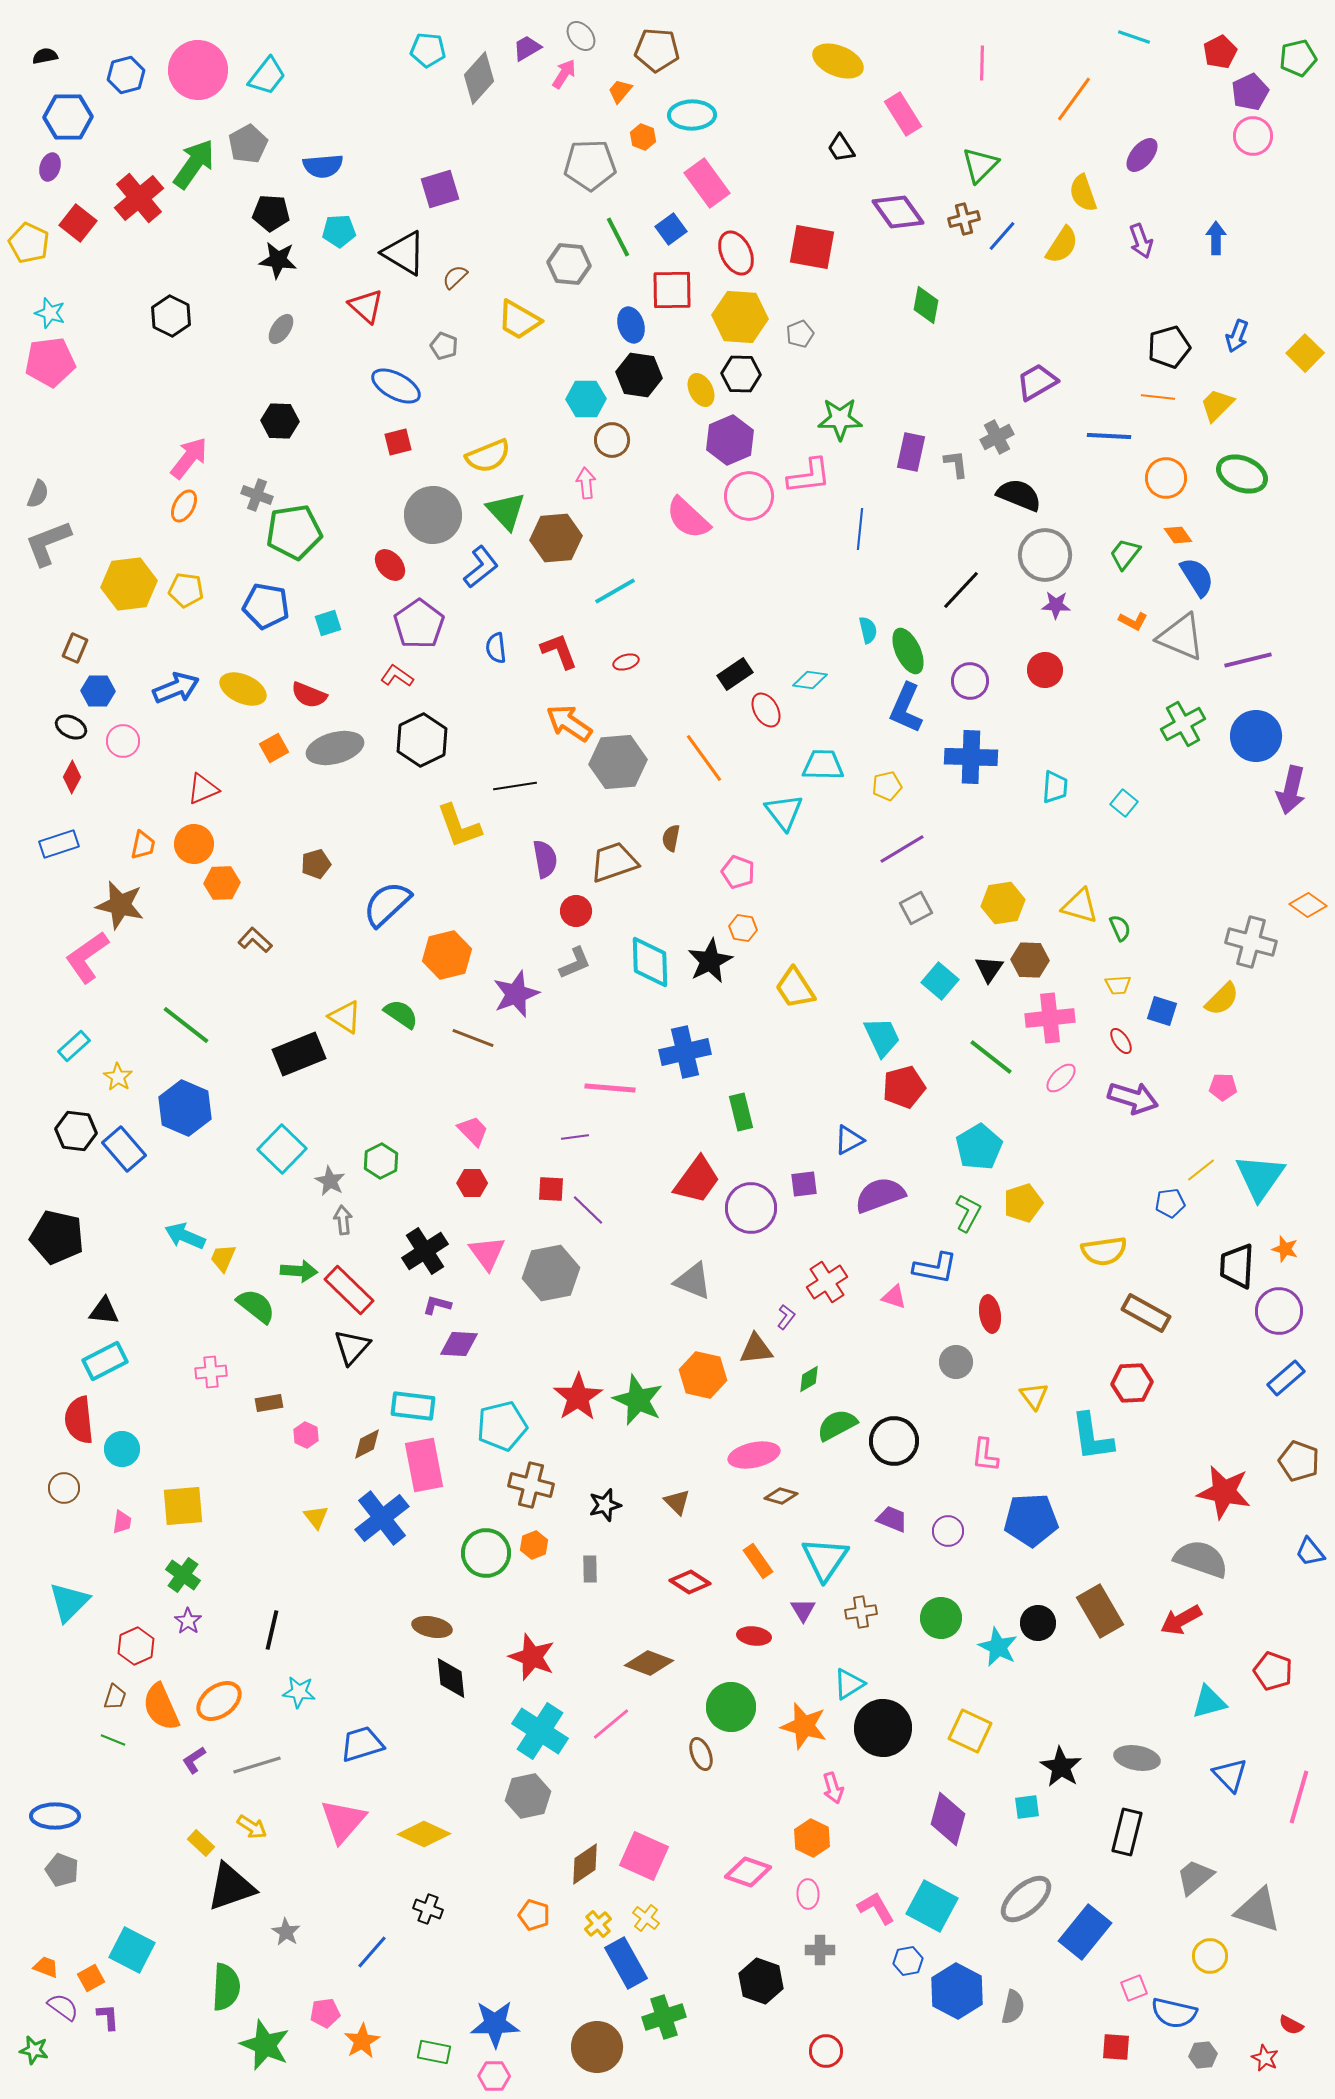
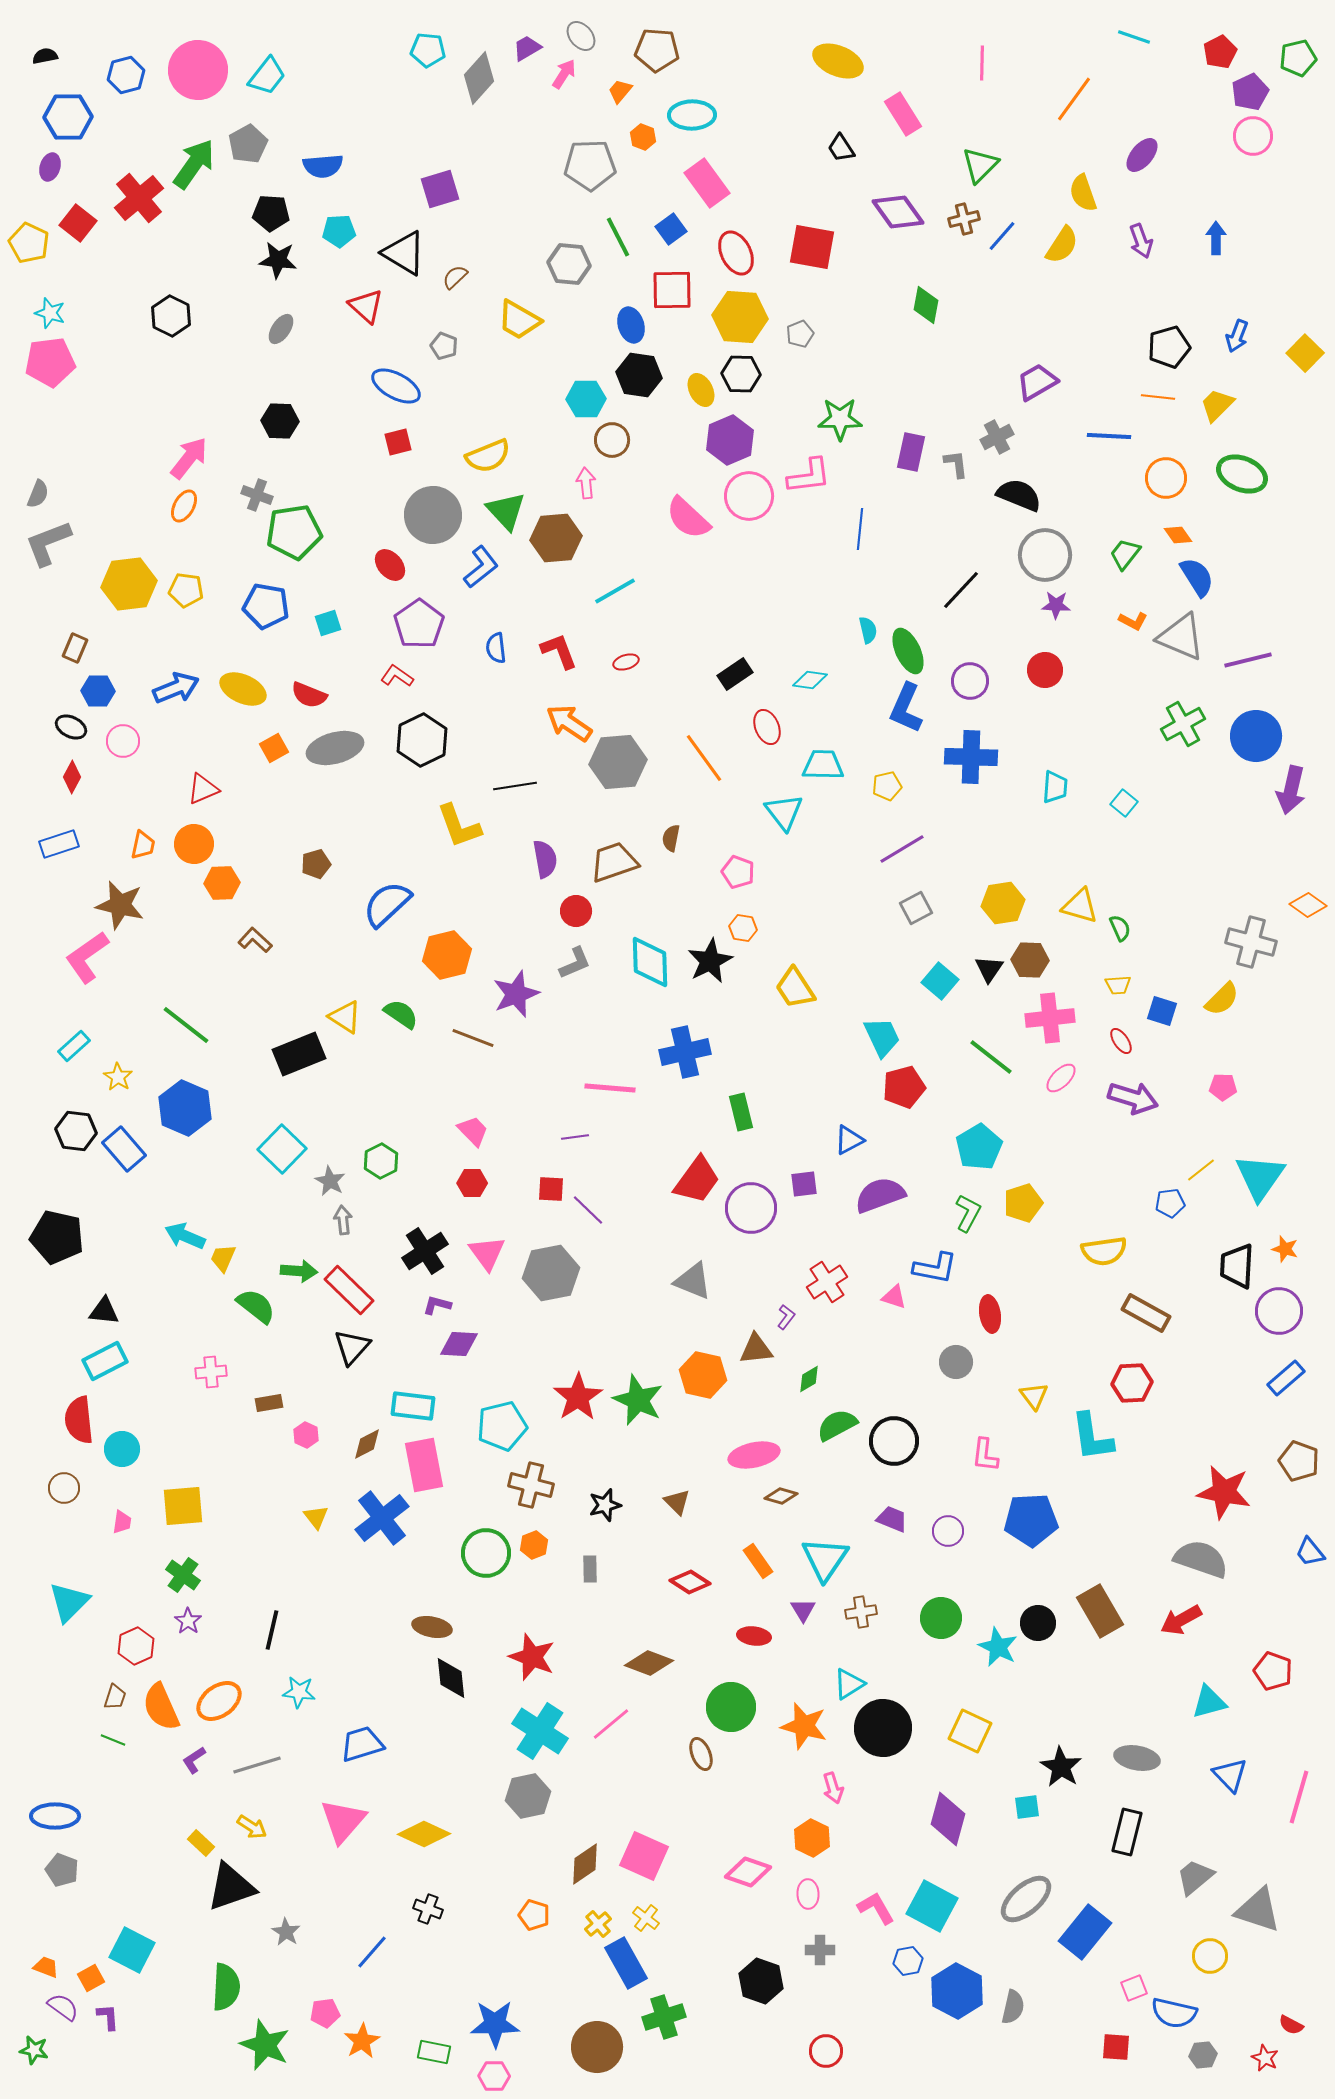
red ellipse at (766, 710): moved 1 px right, 17 px down; rotated 8 degrees clockwise
